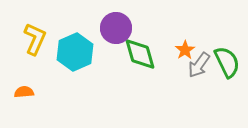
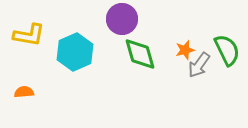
purple circle: moved 6 px right, 9 px up
yellow L-shape: moved 6 px left, 4 px up; rotated 76 degrees clockwise
orange star: rotated 18 degrees clockwise
green semicircle: moved 12 px up
